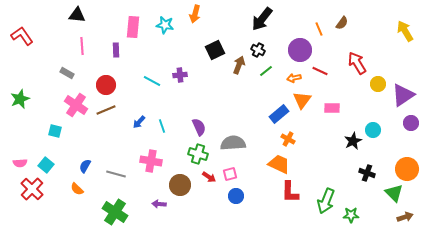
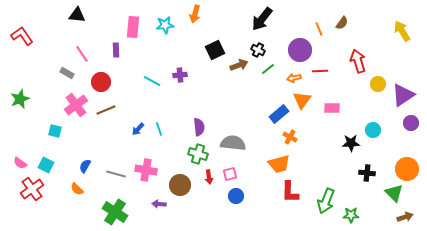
cyan star at (165, 25): rotated 18 degrees counterclockwise
yellow arrow at (405, 31): moved 3 px left
pink line at (82, 46): moved 8 px down; rotated 30 degrees counterclockwise
red arrow at (357, 63): moved 1 px right, 2 px up; rotated 15 degrees clockwise
brown arrow at (239, 65): rotated 48 degrees clockwise
green line at (266, 71): moved 2 px right, 2 px up
red line at (320, 71): rotated 28 degrees counterclockwise
red circle at (106, 85): moved 5 px left, 3 px up
pink cross at (76, 105): rotated 20 degrees clockwise
blue arrow at (139, 122): moved 1 px left, 7 px down
cyan line at (162, 126): moved 3 px left, 3 px down
purple semicircle at (199, 127): rotated 18 degrees clockwise
orange cross at (288, 139): moved 2 px right, 2 px up
black star at (353, 141): moved 2 px left, 2 px down; rotated 24 degrees clockwise
gray semicircle at (233, 143): rotated 10 degrees clockwise
pink cross at (151, 161): moved 5 px left, 9 px down
pink semicircle at (20, 163): rotated 40 degrees clockwise
orange trapezoid at (279, 164): rotated 140 degrees clockwise
cyan square at (46, 165): rotated 14 degrees counterclockwise
black cross at (367, 173): rotated 14 degrees counterclockwise
red arrow at (209, 177): rotated 48 degrees clockwise
red cross at (32, 189): rotated 10 degrees clockwise
